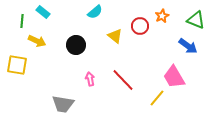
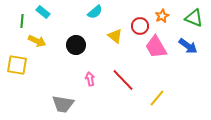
green triangle: moved 2 px left, 2 px up
pink trapezoid: moved 18 px left, 30 px up
